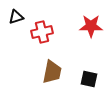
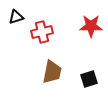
black square: rotated 30 degrees counterclockwise
